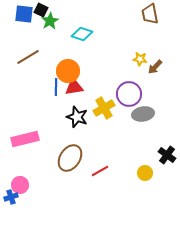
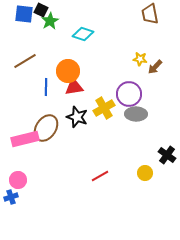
cyan diamond: moved 1 px right
brown line: moved 3 px left, 4 px down
blue line: moved 10 px left
gray ellipse: moved 7 px left; rotated 10 degrees clockwise
brown ellipse: moved 24 px left, 30 px up
red line: moved 5 px down
pink circle: moved 2 px left, 5 px up
